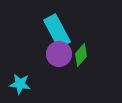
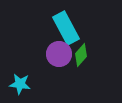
cyan rectangle: moved 9 px right, 3 px up
